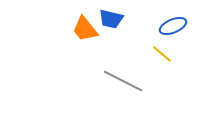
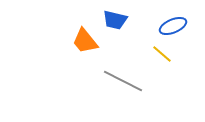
blue trapezoid: moved 4 px right, 1 px down
orange trapezoid: moved 12 px down
